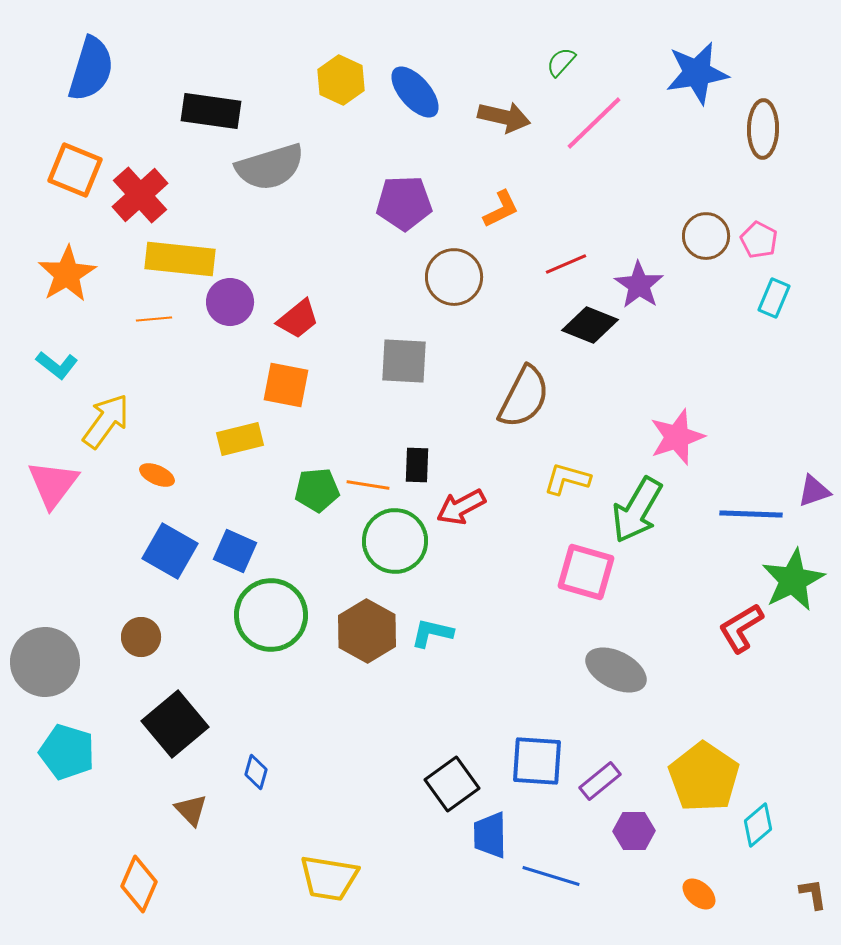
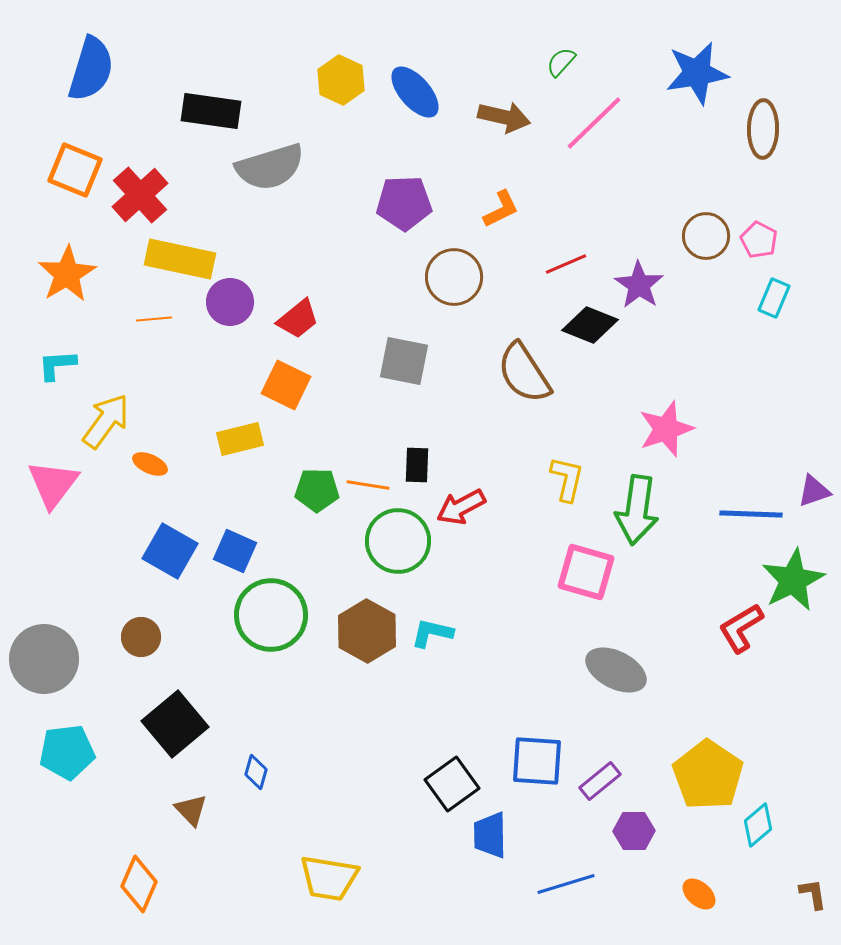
yellow rectangle at (180, 259): rotated 6 degrees clockwise
gray square at (404, 361): rotated 8 degrees clockwise
cyan L-shape at (57, 365): rotated 138 degrees clockwise
orange square at (286, 385): rotated 15 degrees clockwise
brown semicircle at (524, 397): moved 24 px up; rotated 120 degrees clockwise
pink star at (677, 437): moved 11 px left, 8 px up
orange ellipse at (157, 475): moved 7 px left, 11 px up
yellow L-shape at (567, 479): rotated 87 degrees clockwise
green pentagon at (317, 490): rotated 6 degrees clockwise
green arrow at (637, 510): rotated 22 degrees counterclockwise
green circle at (395, 541): moved 3 px right
gray circle at (45, 662): moved 1 px left, 3 px up
cyan pentagon at (67, 752): rotated 24 degrees counterclockwise
yellow pentagon at (704, 777): moved 4 px right, 2 px up
blue line at (551, 876): moved 15 px right, 8 px down; rotated 34 degrees counterclockwise
